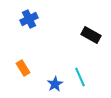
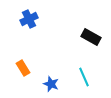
black rectangle: moved 2 px down
cyan line: moved 4 px right
blue star: moved 4 px left; rotated 21 degrees counterclockwise
